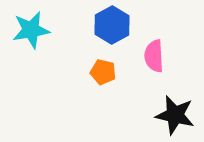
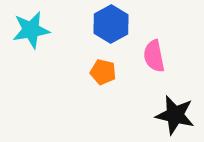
blue hexagon: moved 1 px left, 1 px up
pink semicircle: rotated 8 degrees counterclockwise
